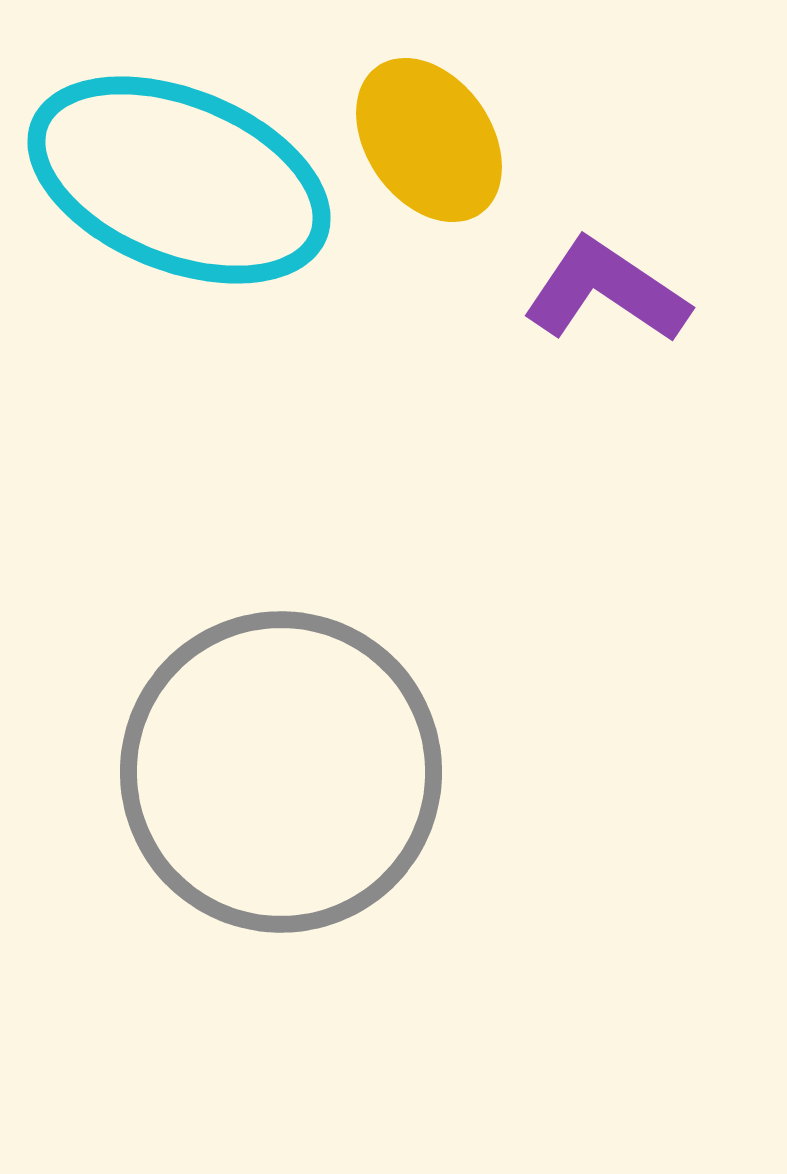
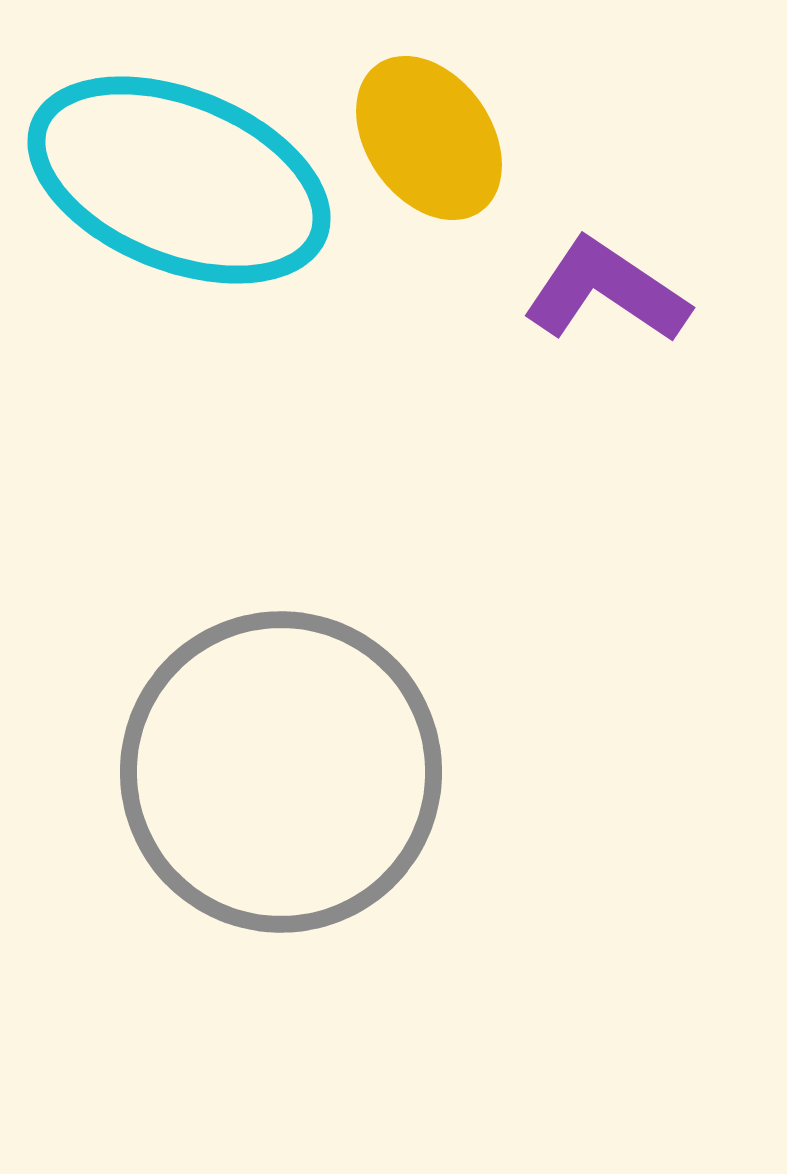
yellow ellipse: moved 2 px up
